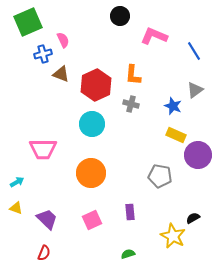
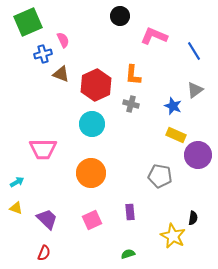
black semicircle: rotated 128 degrees clockwise
